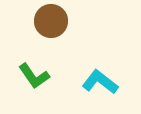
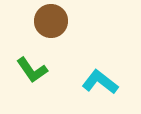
green L-shape: moved 2 px left, 6 px up
